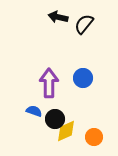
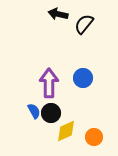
black arrow: moved 3 px up
blue semicircle: rotated 42 degrees clockwise
black circle: moved 4 px left, 6 px up
